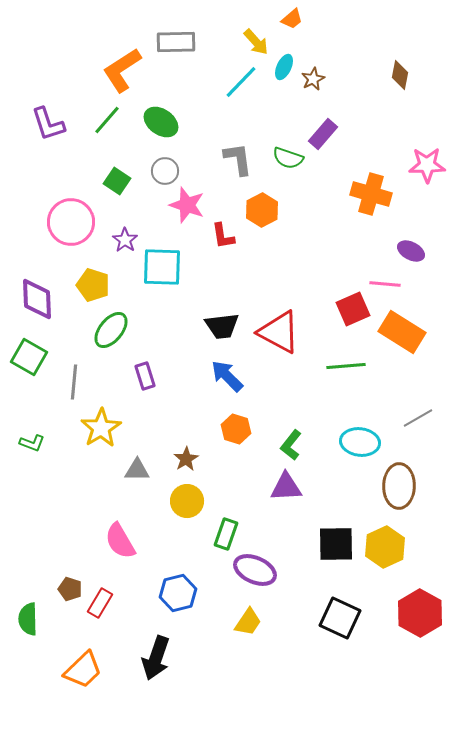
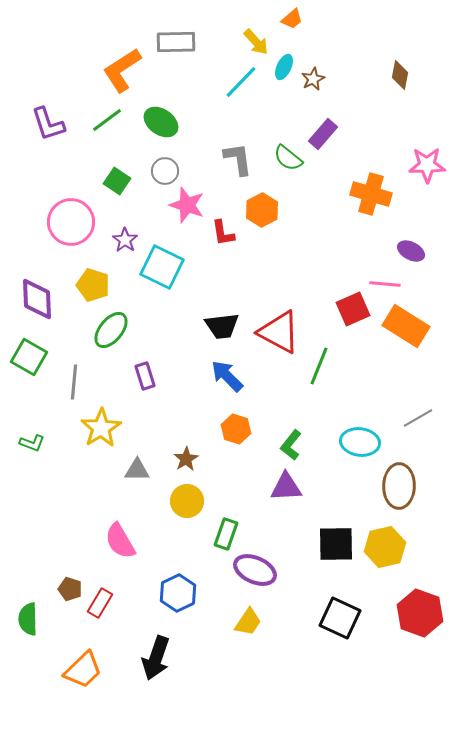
green line at (107, 120): rotated 12 degrees clockwise
green semicircle at (288, 158): rotated 20 degrees clockwise
red L-shape at (223, 236): moved 3 px up
cyan square at (162, 267): rotated 24 degrees clockwise
orange rectangle at (402, 332): moved 4 px right, 6 px up
green line at (346, 366): moved 27 px left; rotated 63 degrees counterclockwise
yellow hexagon at (385, 547): rotated 12 degrees clockwise
blue hexagon at (178, 593): rotated 12 degrees counterclockwise
red hexagon at (420, 613): rotated 9 degrees counterclockwise
